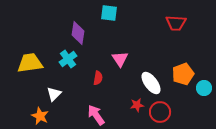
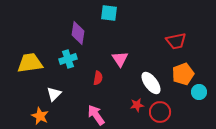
red trapezoid: moved 18 px down; rotated 15 degrees counterclockwise
cyan cross: rotated 18 degrees clockwise
cyan circle: moved 5 px left, 4 px down
